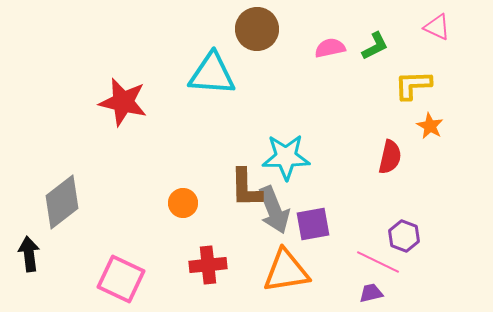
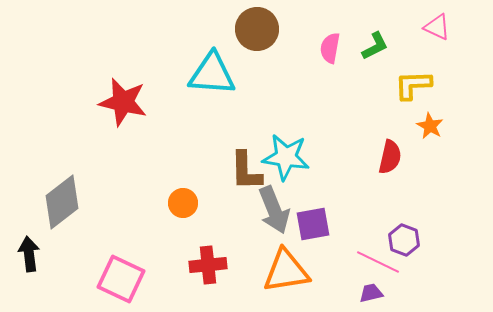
pink semicircle: rotated 68 degrees counterclockwise
cyan star: rotated 9 degrees clockwise
brown L-shape: moved 17 px up
purple hexagon: moved 4 px down
